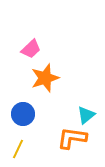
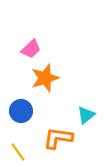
blue circle: moved 2 px left, 3 px up
orange L-shape: moved 14 px left
yellow line: moved 3 px down; rotated 60 degrees counterclockwise
